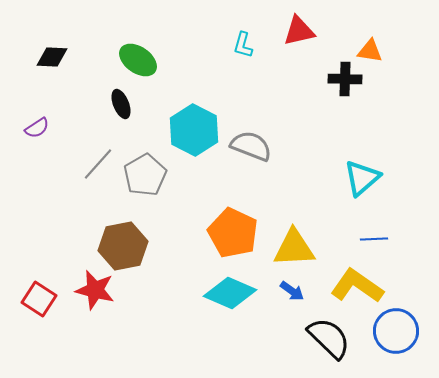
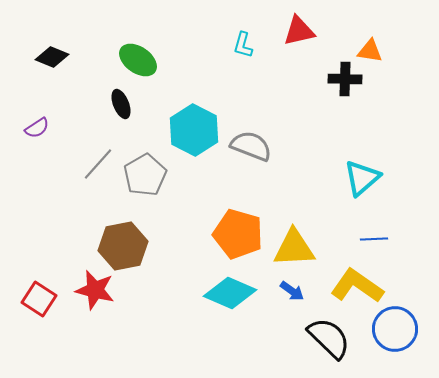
black diamond: rotated 20 degrees clockwise
orange pentagon: moved 5 px right, 1 px down; rotated 9 degrees counterclockwise
blue circle: moved 1 px left, 2 px up
